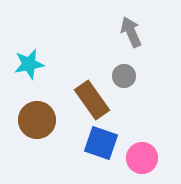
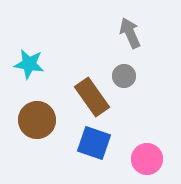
gray arrow: moved 1 px left, 1 px down
cyan star: rotated 20 degrees clockwise
brown rectangle: moved 3 px up
blue square: moved 7 px left
pink circle: moved 5 px right, 1 px down
